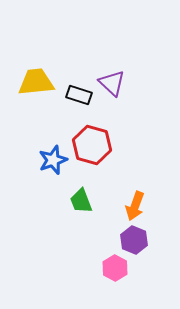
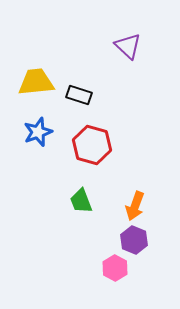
purple triangle: moved 16 px right, 37 px up
blue star: moved 15 px left, 28 px up
